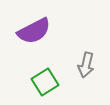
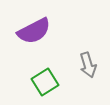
gray arrow: moved 2 px right; rotated 30 degrees counterclockwise
